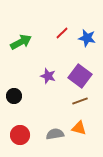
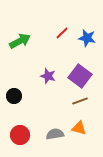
green arrow: moved 1 px left, 1 px up
